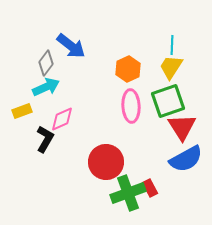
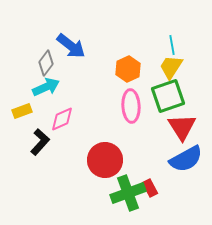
cyan line: rotated 12 degrees counterclockwise
green square: moved 5 px up
black L-shape: moved 5 px left, 3 px down; rotated 12 degrees clockwise
red circle: moved 1 px left, 2 px up
